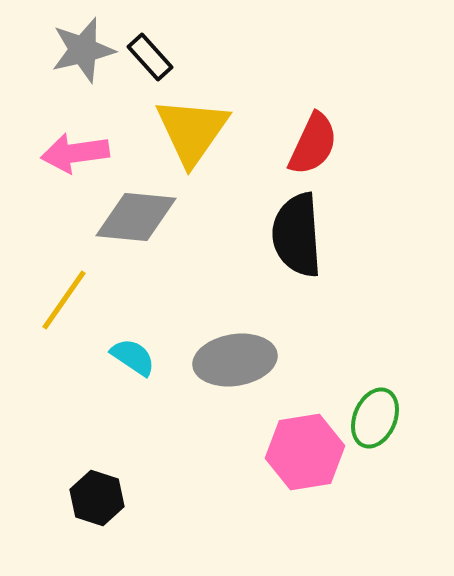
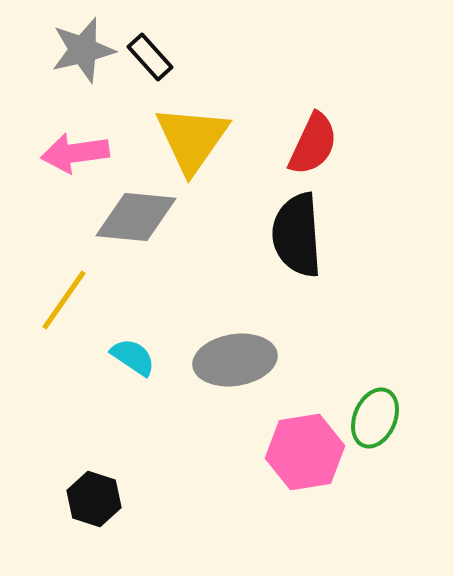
yellow triangle: moved 8 px down
black hexagon: moved 3 px left, 1 px down
